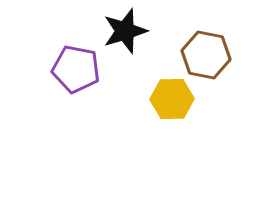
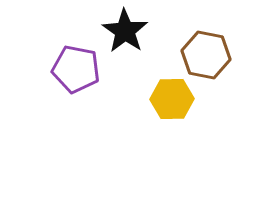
black star: rotated 21 degrees counterclockwise
